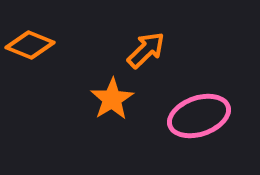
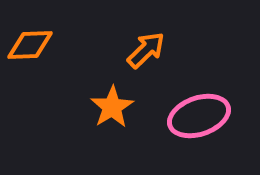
orange diamond: rotated 24 degrees counterclockwise
orange star: moved 8 px down
